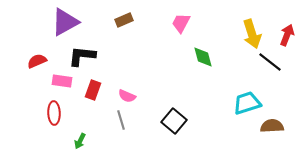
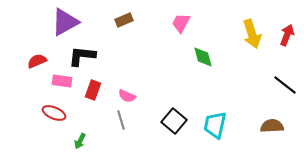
black line: moved 15 px right, 23 px down
cyan trapezoid: moved 32 px left, 22 px down; rotated 60 degrees counterclockwise
red ellipse: rotated 65 degrees counterclockwise
